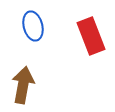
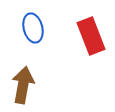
blue ellipse: moved 2 px down
